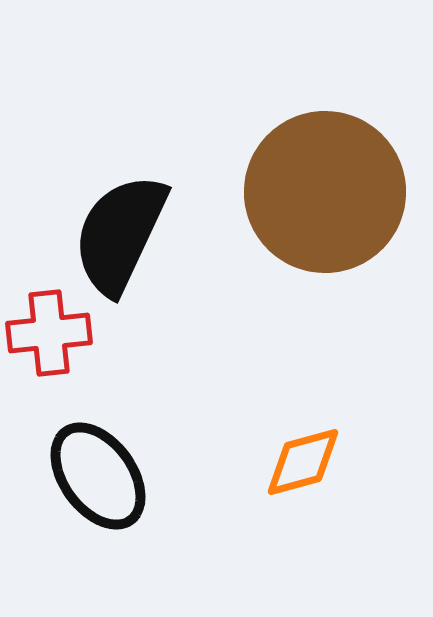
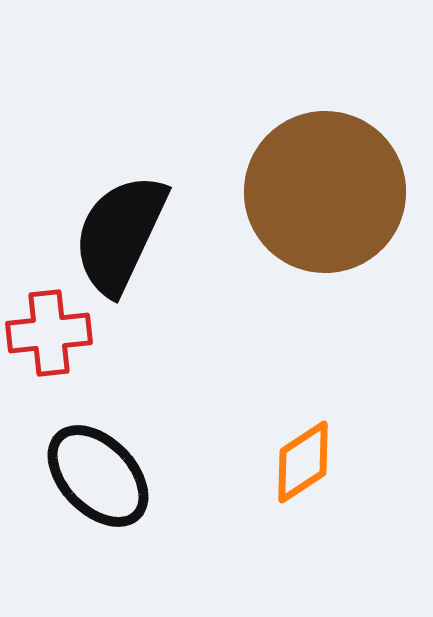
orange diamond: rotated 18 degrees counterclockwise
black ellipse: rotated 8 degrees counterclockwise
